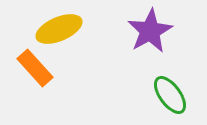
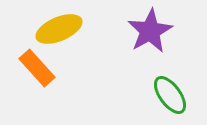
orange rectangle: moved 2 px right
